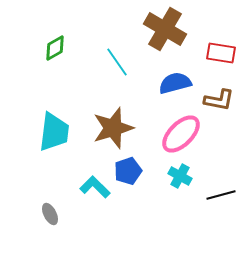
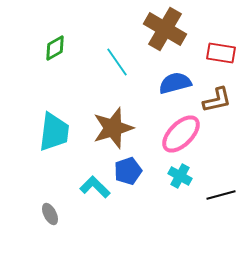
brown L-shape: moved 2 px left; rotated 24 degrees counterclockwise
